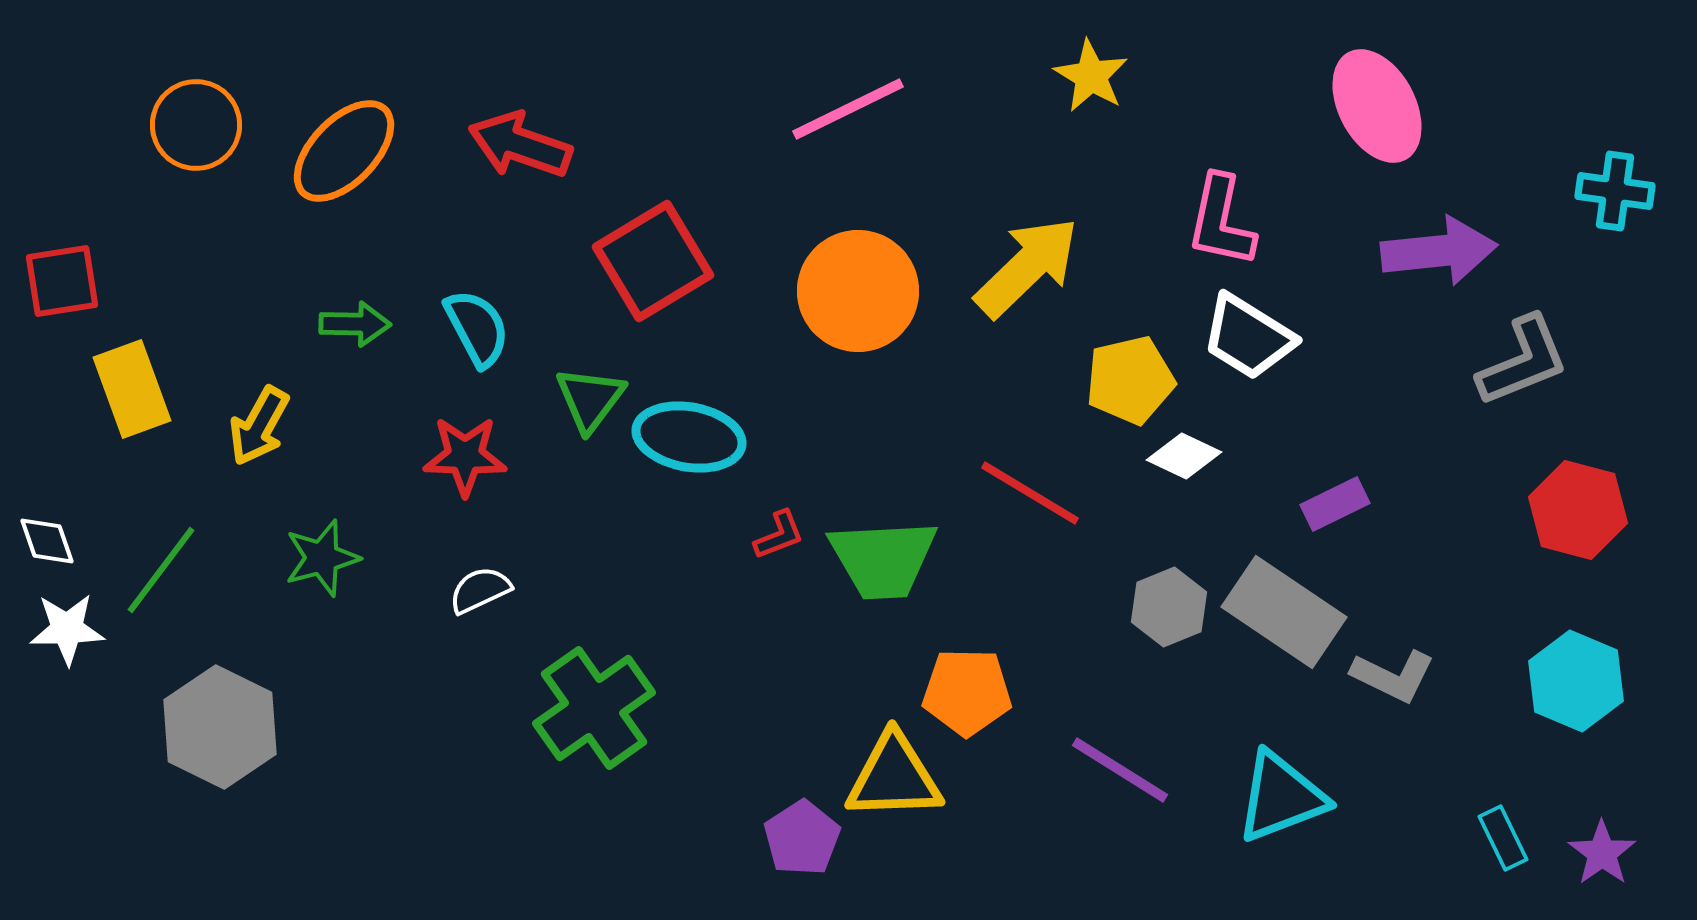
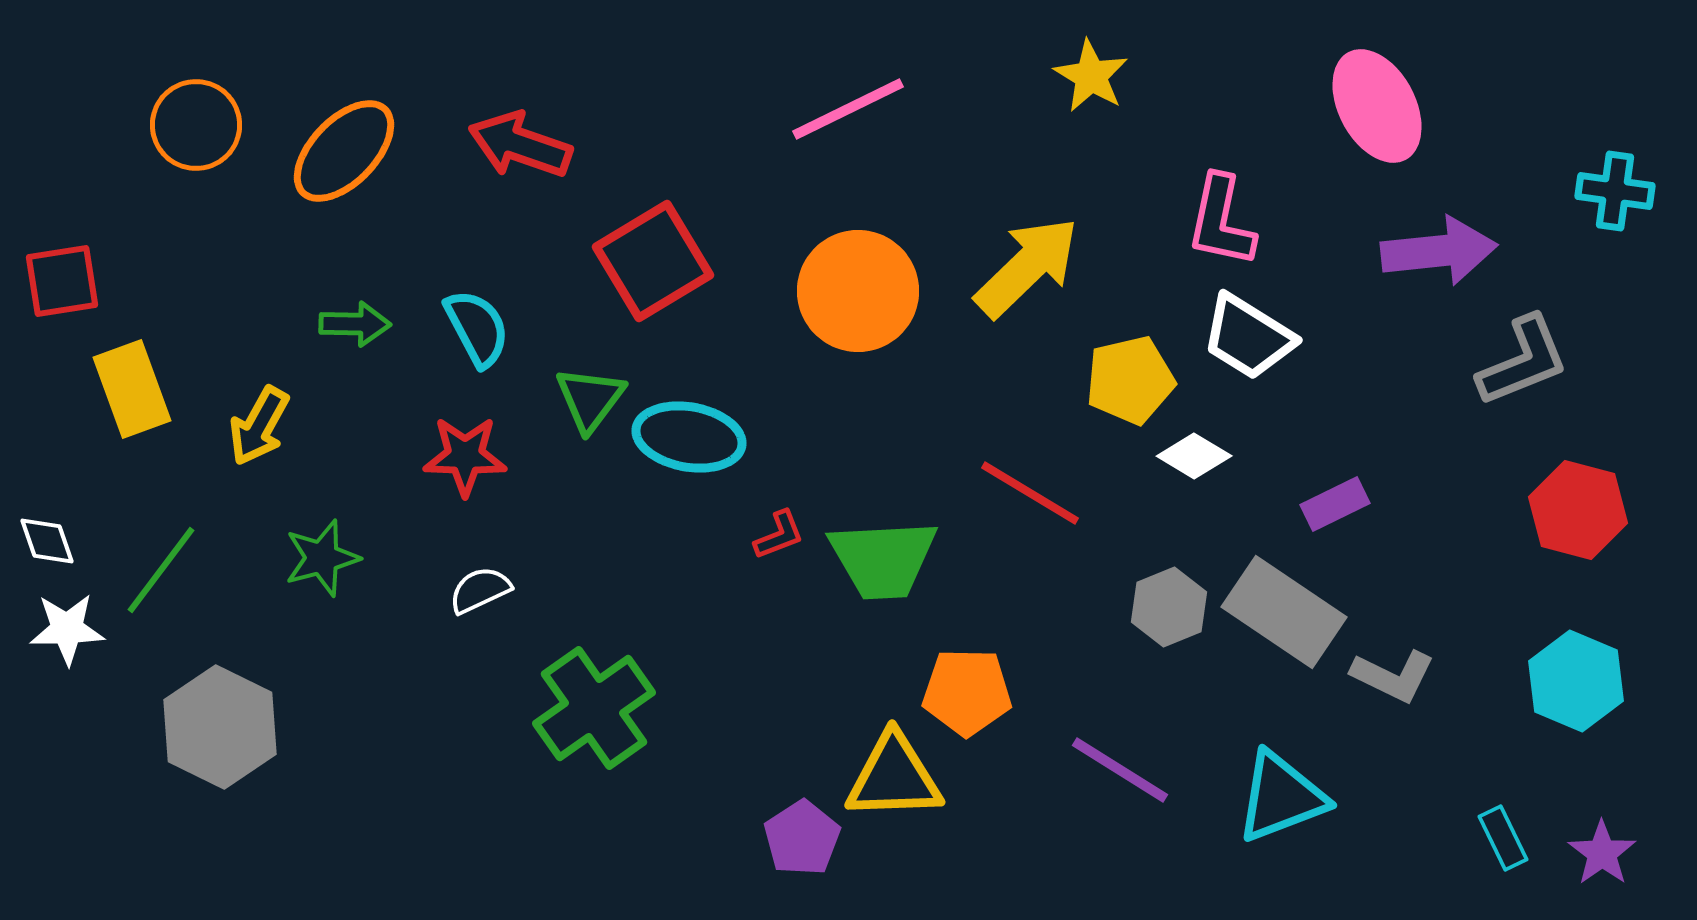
white diamond at (1184, 456): moved 10 px right; rotated 6 degrees clockwise
